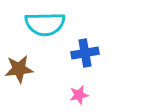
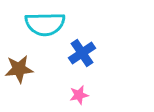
blue cross: moved 3 px left; rotated 24 degrees counterclockwise
